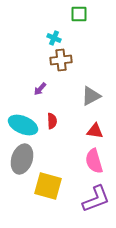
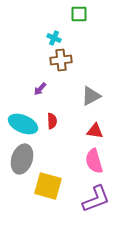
cyan ellipse: moved 1 px up
